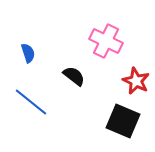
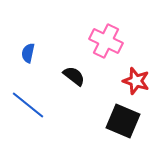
blue semicircle: rotated 150 degrees counterclockwise
red star: rotated 8 degrees counterclockwise
blue line: moved 3 px left, 3 px down
